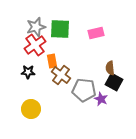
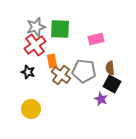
pink rectangle: moved 6 px down
black star: rotated 16 degrees clockwise
black square: moved 2 px left, 2 px down
gray pentagon: moved 19 px up
